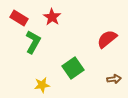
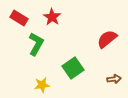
green L-shape: moved 3 px right, 2 px down
